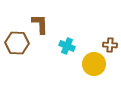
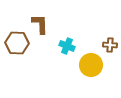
yellow circle: moved 3 px left, 1 px down
